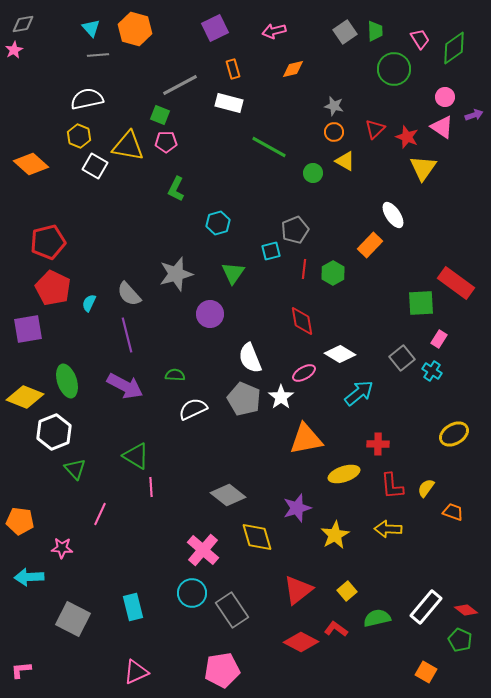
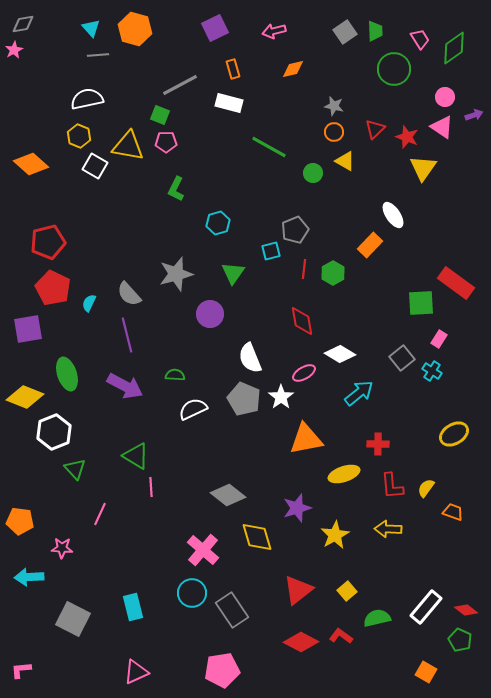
green ellipse at (67, 381): moved 7 px up
red L-shape at (336, 629): moved 5 px right, 7 px down
